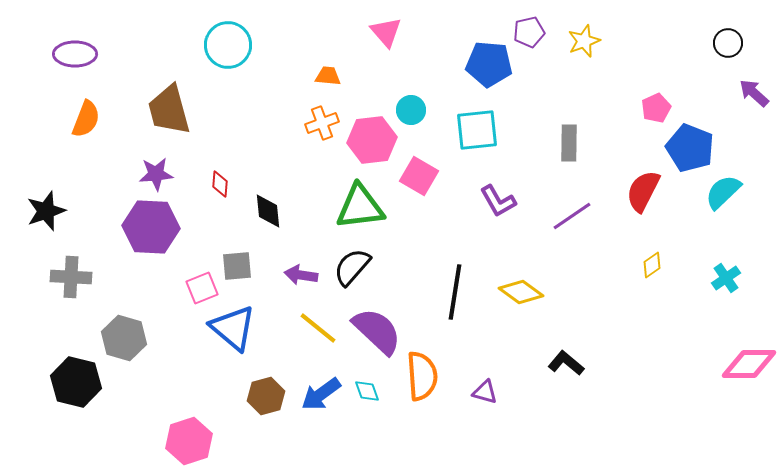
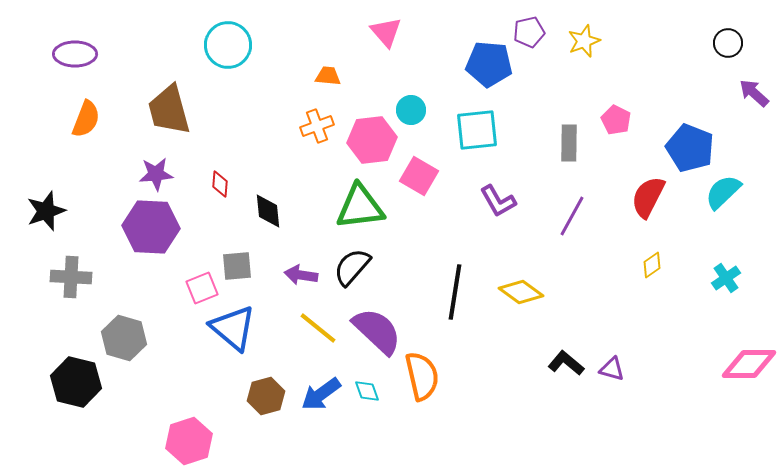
pink pentagon at (656, 108): moved 40 px left, 12 px down; rotated 20 degrees counterclockwise
orange cross at (322, 123): moved 5 px left, 3 px down
red semicircle at (643, 191): moved 5 px right, 6 px down
purple line at (572, 216): rotated 27 degrees counterclockwise
orange semicircle at (422, 376): rotated 9 degrees counterclockwise
purple triangle at (485, 392): moved 127 px right, 23 px up
